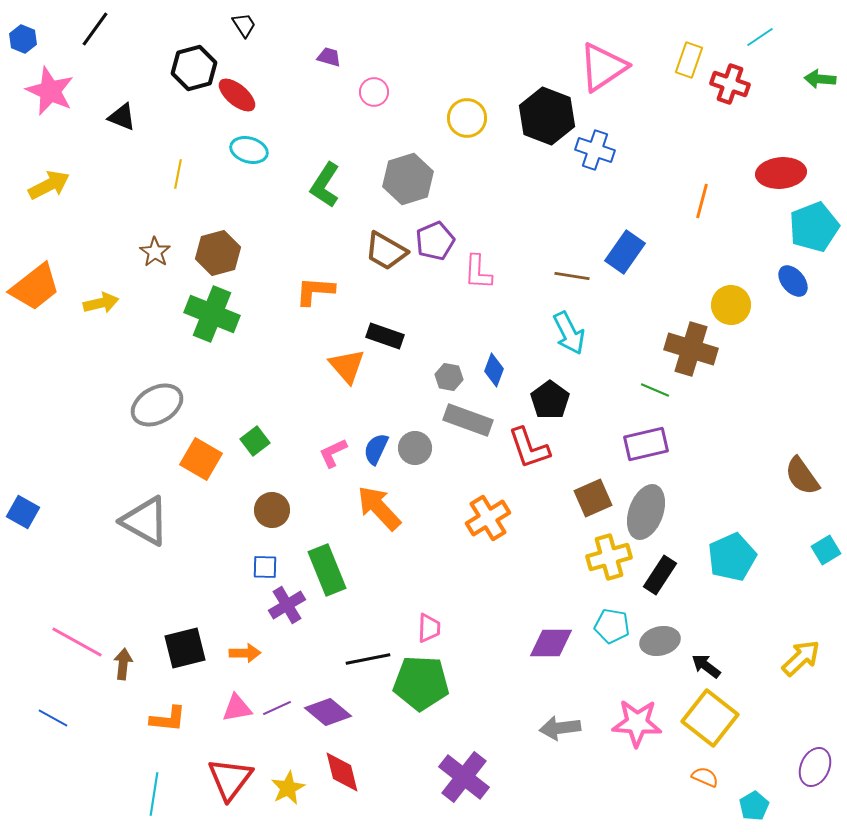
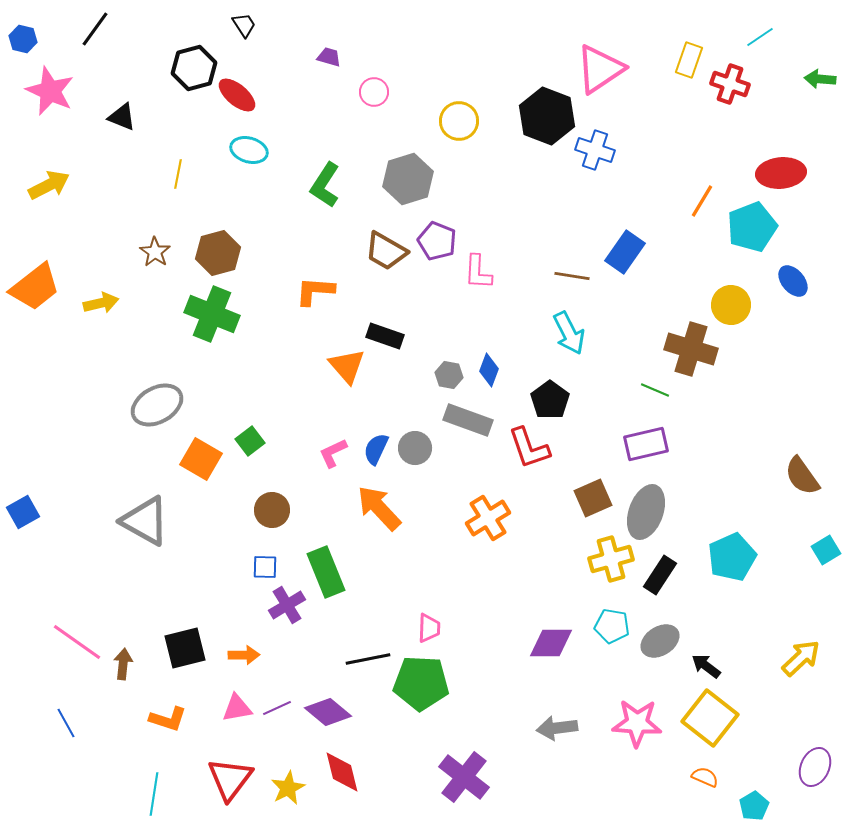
blue hexagon at (23, 39): rotated 8 degrees counterclockwise
pink triangle at (603, 67): moved 3 px left, 2 px down
yellow circle at (467, 118): moved 8 px left, 3 px down
orange line at (702, 201): rotated 16 degrees clockwise
cyan pentagon at (814, 227): moved 62 px left
purple pentagon at (435, 241): moved 2 px right; rotated 27 degrees counterclockwise
blue diamond at (494, 370): moved 5 px left
gray hexagon at (449, 377): moved 2 px up
green square at (255, 441): moved 5 px left
blue square at (23, 512): rotated 32 degrees clockwise
yellow cross at (609, 557): moved 2 px right, 2 px down
green rectangle at (327, 570): moved 1 px left, 2 px down
gray ellipse at (660, 641): rotated 18 degrees counterclockwise
pink line at (77, 642): rotated 6 degrees clockwise
orange arrow at (245, 653): moved 1 px left, 2 px down
blue line at (53, 718): moved 13 px right, 5 px down; rotated 32 degrees clockwise
orange L-shape at (168, 719): rotated 12 degrees clockwise
gray arrow at (560, 728): moved 3 px left
